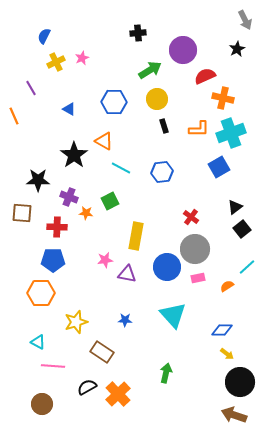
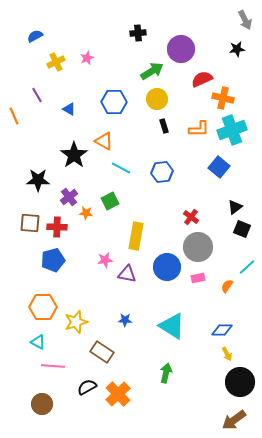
blue semicircle at (44, 36): moved 9 px left; rotated 35 degrees clockwise
black star at (237, 49): rotated 21 degrees clockwise
purple circle at (183, 50): moved 2 px left, 1 px up
pink star at (82, 58): moved 5 px right
green arrow at (150, 70): moved 2 px right, 1 px down
red semicircle at (205, 76): moved 3 px left, 3 px down
purple line at (31, 88): moved 6 px right, 7 px down
cyan cross at (231, 133): moved 1 px right, 3 px up
blue square at (219, 167): rotated 20 degrees counterclockwise
purple cross at (69, 197): rotated 30 degrees clockwise
brown square at (22, 213): moved 8 px right, 10 px down
black square at (242, 229): rotated 30 degrees counterclockwise
gray circle at (195, 249): moved 3 px right, 2 px up
blue pentagon at (53, 260): rotated 15 degrees counterclockwise
orange semicircle at (227, 286): rotated 24 degrees counterclockwise
orange hexagon at (41, 293): moved 2 px right, 14 px down
cyan triangle at (173, 315): moved 1 px left, 11 px down; rotated 16 degrees counterclockwise
yellow arrow at (227, 354): rotated 24 degrees clockwise
brown arrow at (234, 415): moved 5 px down; rotated 55 degrees counterclockwise
